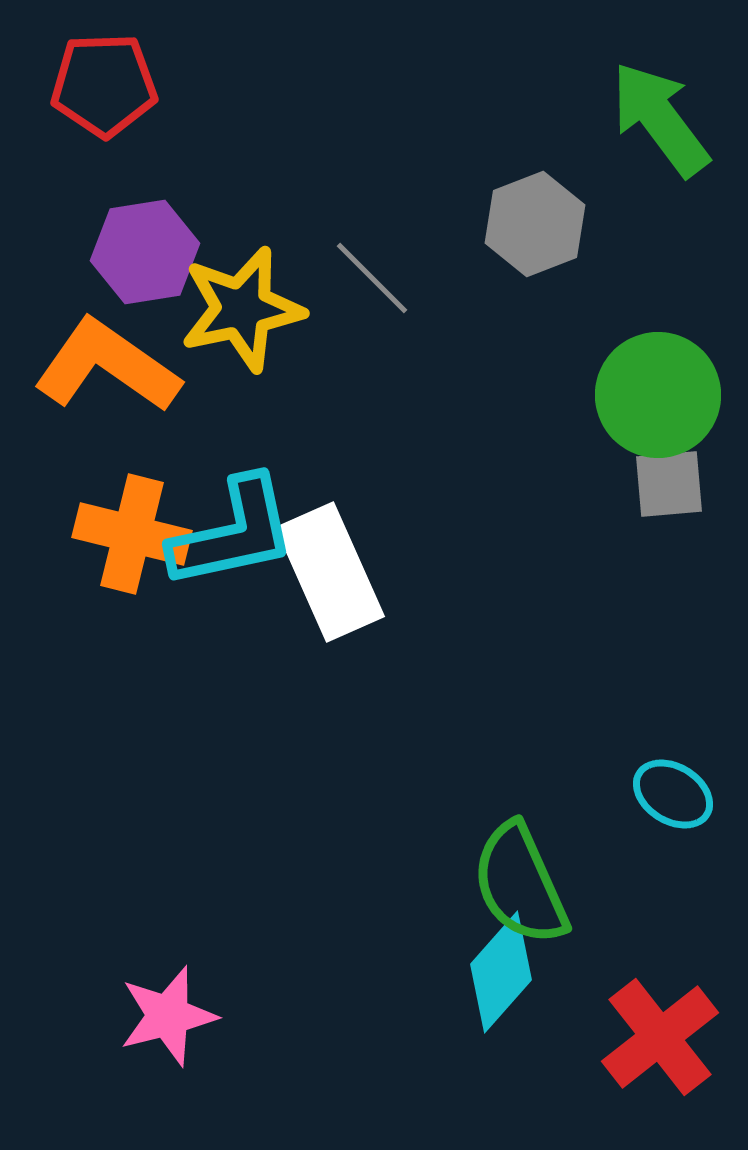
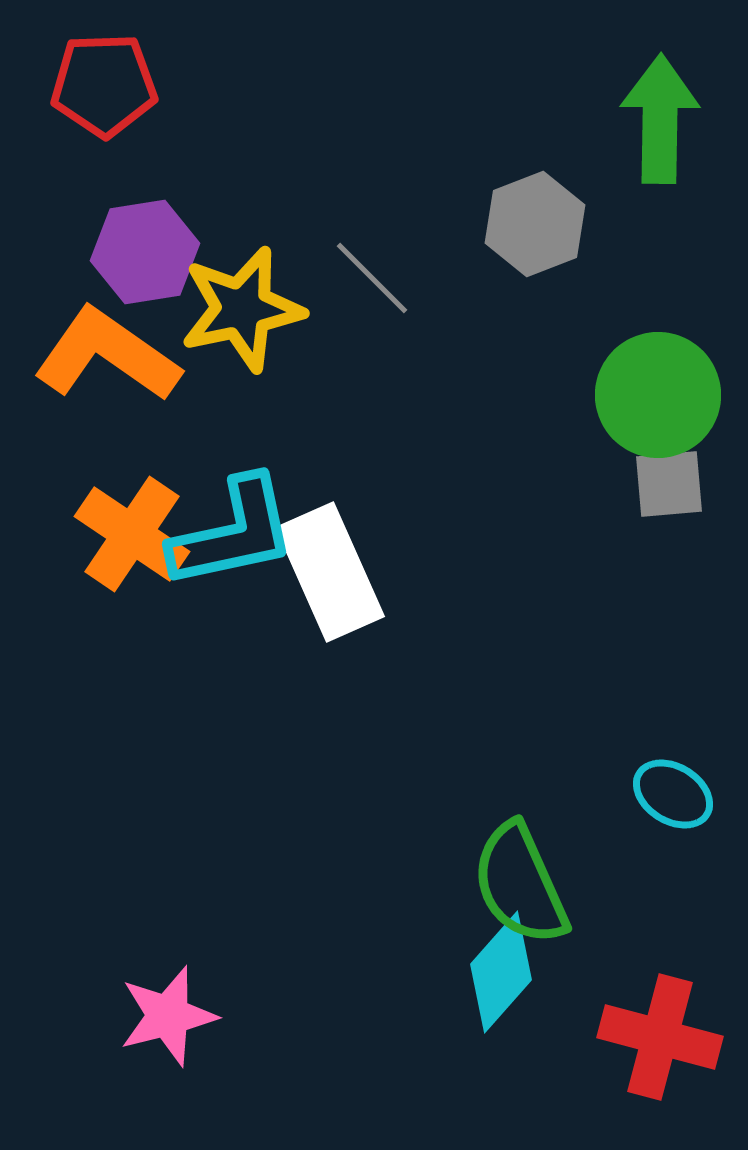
green arrow: rotated 38 degrees clockwise
orange L-shape: moved 11 px up
orange cross: rotated 20 degrees clockwise
red cross: rotated 37 degrees counterclockwise
